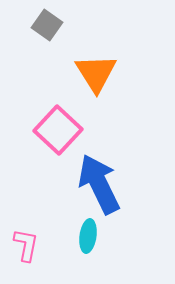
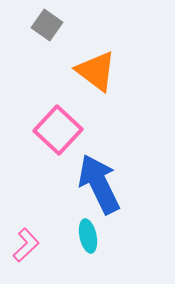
orange triangle: moved 2 px up; rotated 21 degrees counterclockwise
cyan ellipse: rotated 20 degrees counterclockwise
pink L-shape: rotated 36 degrees clockwise
